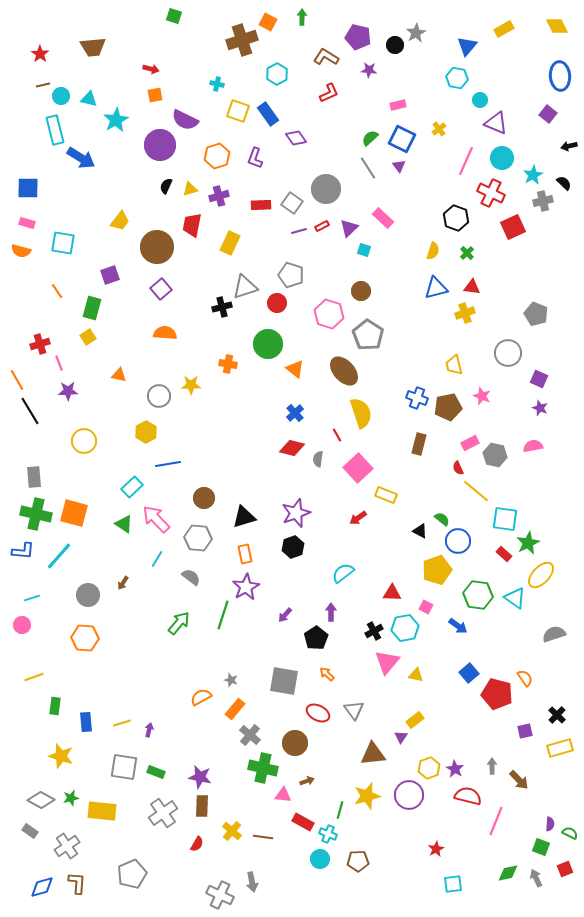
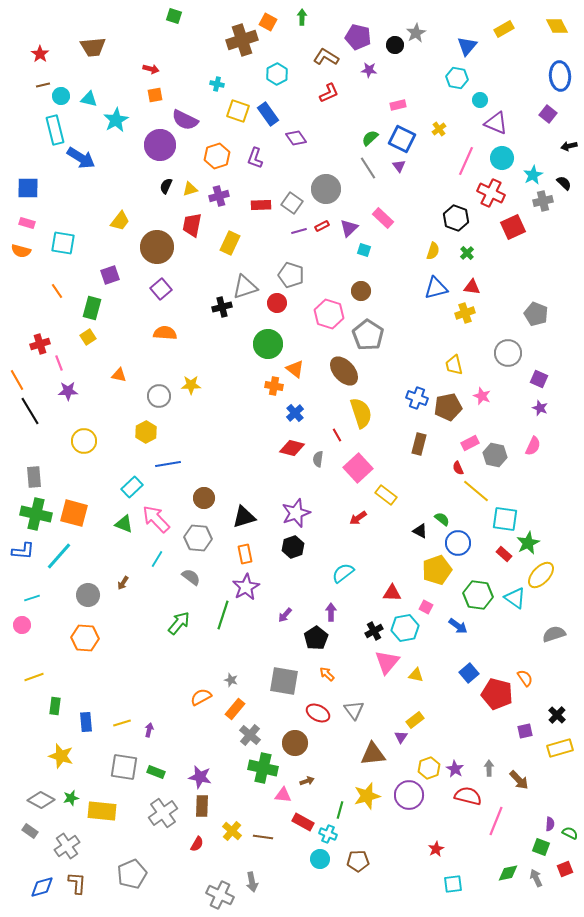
orange cross at (228, 364): moved 46 px right, 22 px down
pink semicircle at (533, 446): rotated 126 degrees clockwise
yellow rectangle at (386, 495): rotated 15 degrees clockwise
green triangle at (124, 524): rotated 12 degrees counterclockwise
blue circle at (458, 541): moved 2 px down
gray arrow at (492, 766): moved 3 px left, 2 px down
